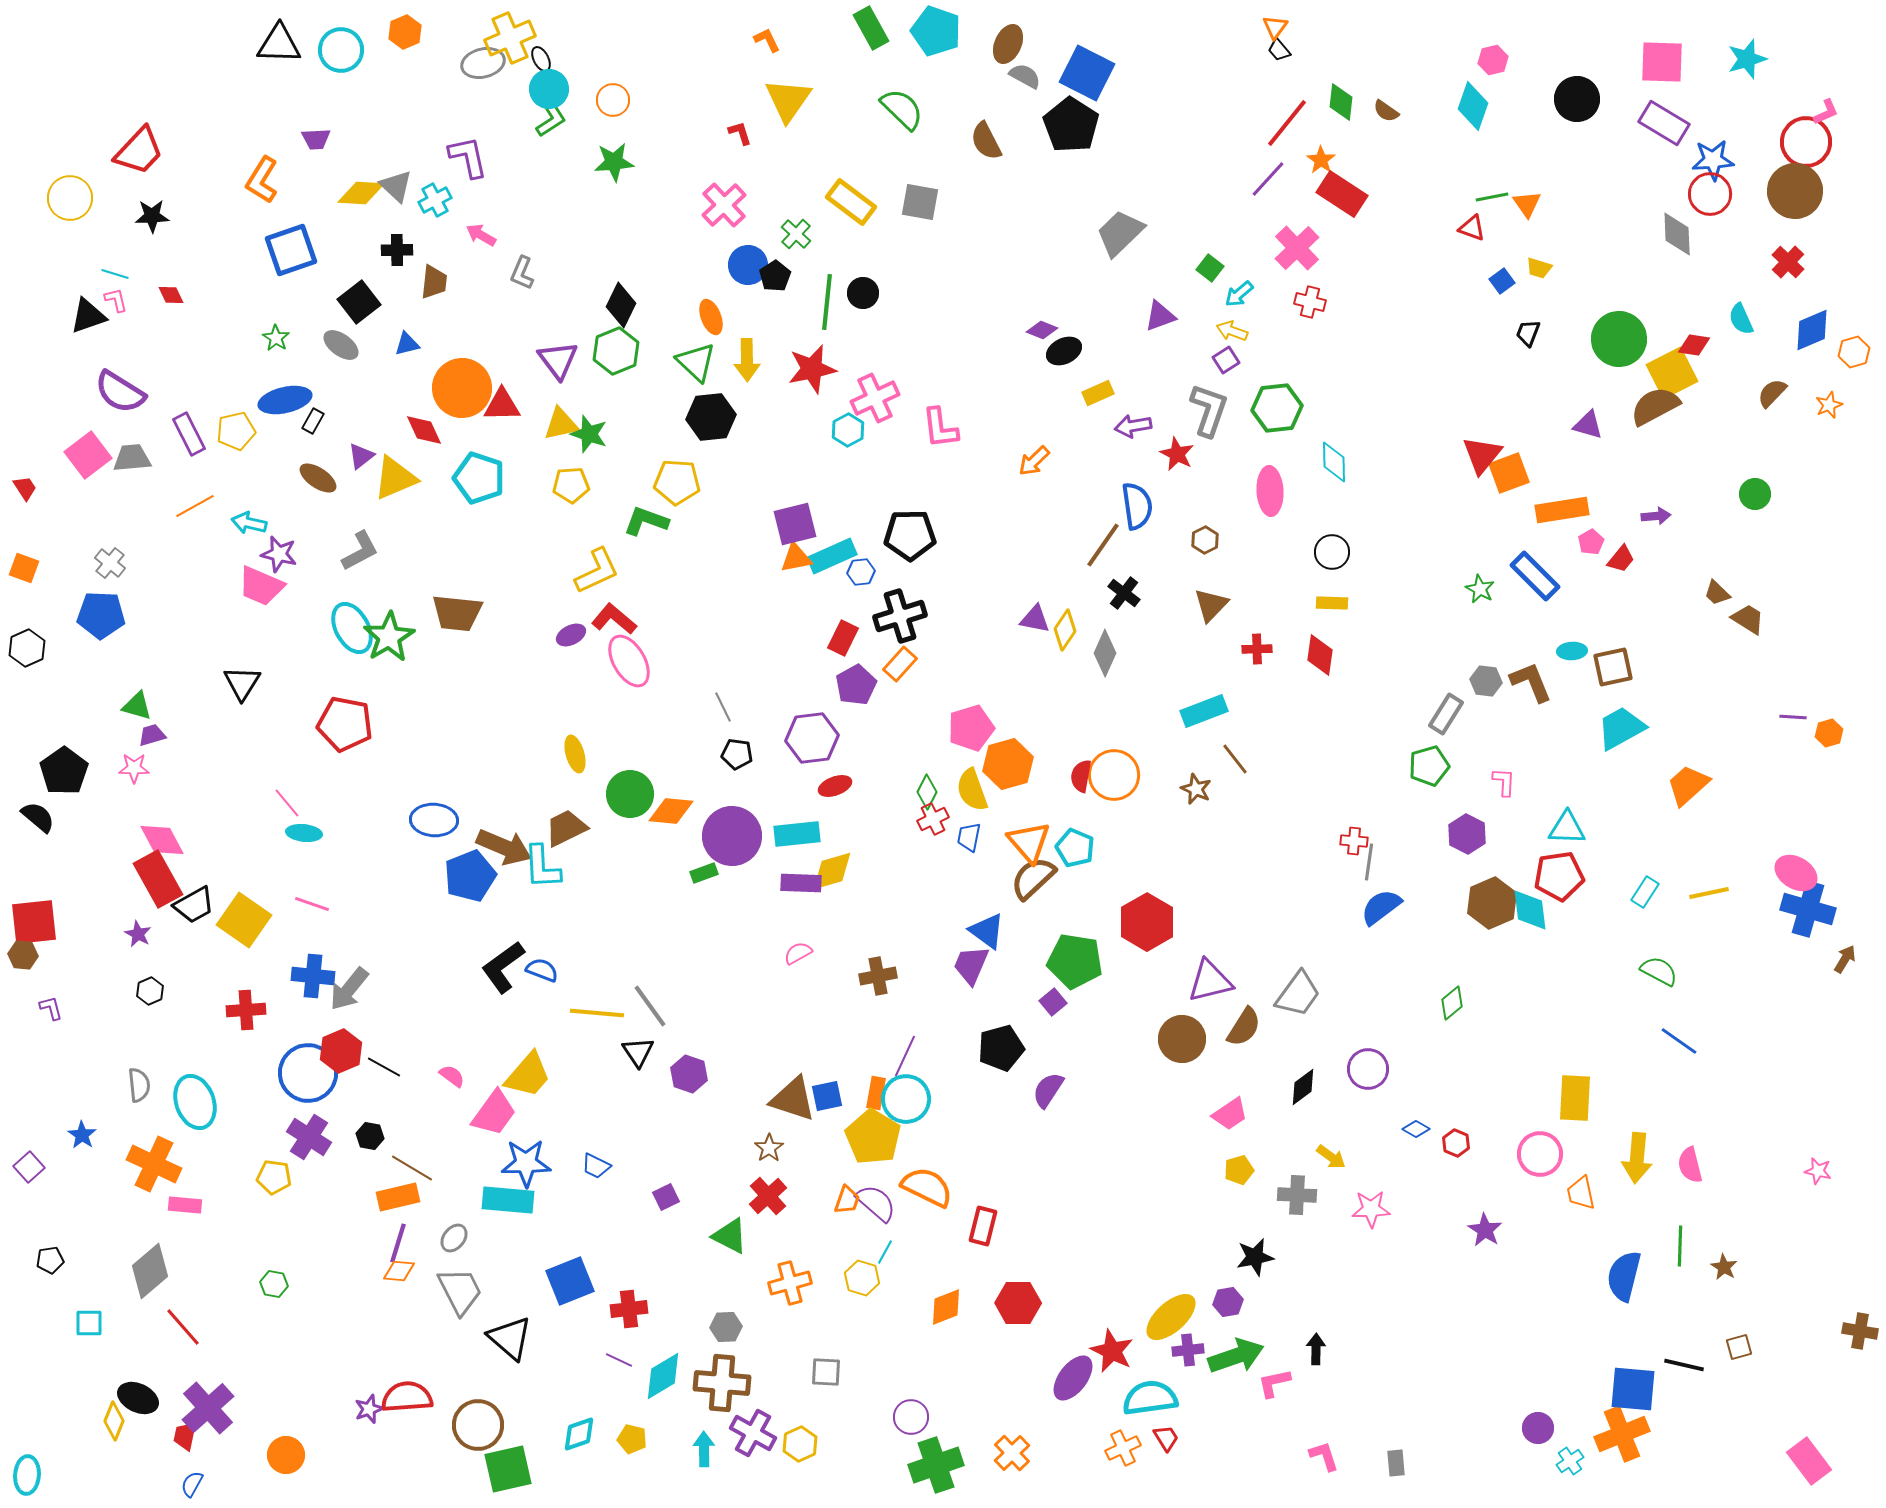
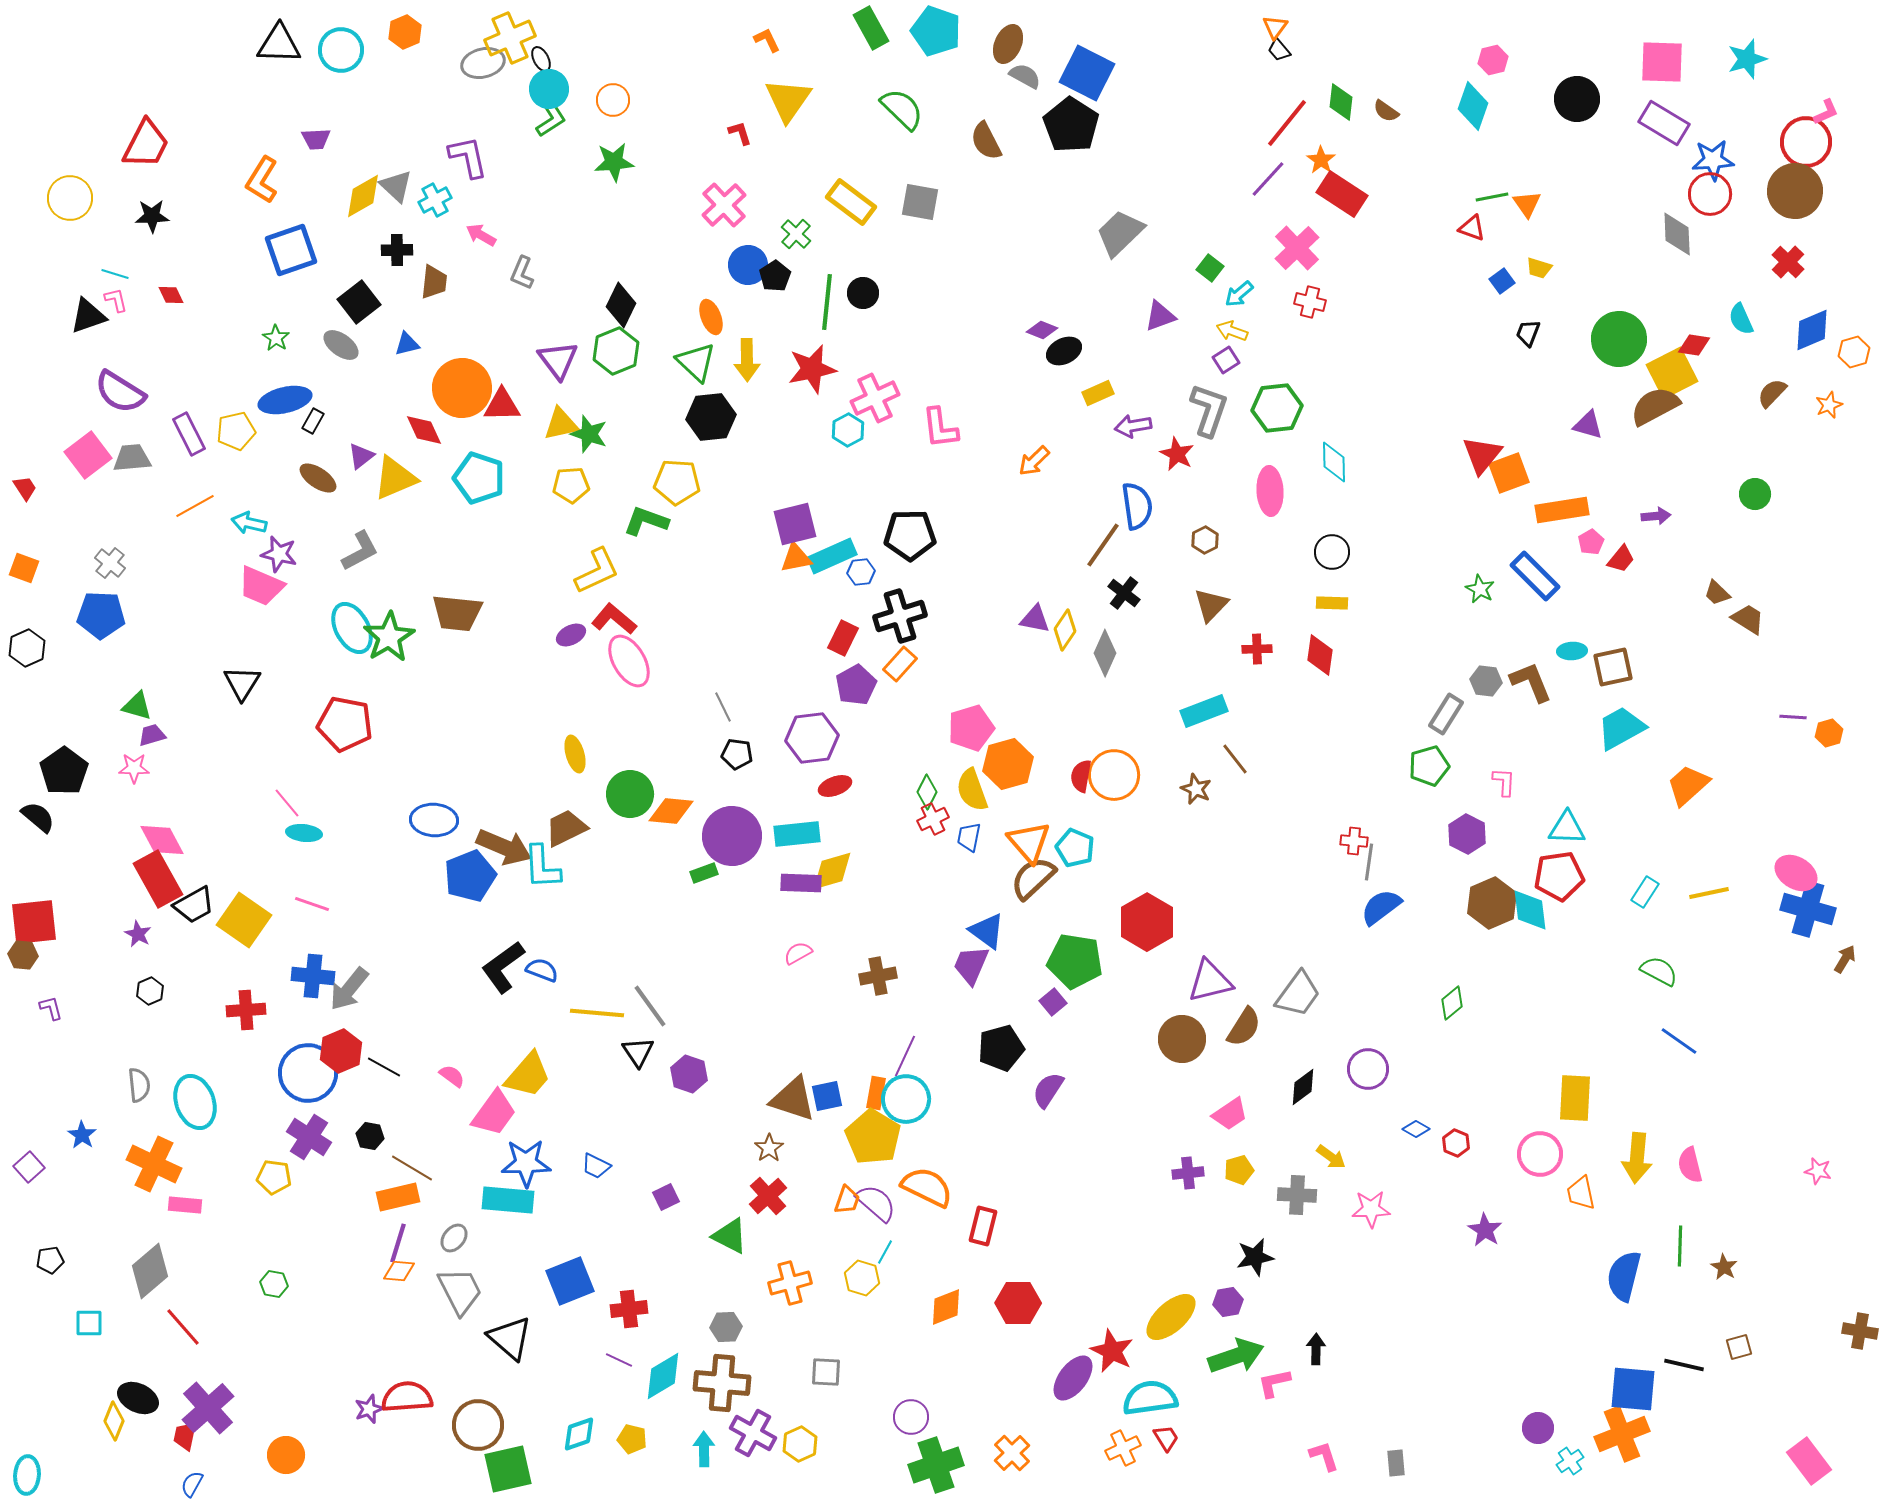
red trapezoid at (139, 151): moved 7 px right, 7 px up; rotated 16 degrees counterclockwise
yellow diamond at (361, 193): moved 2 px right, 3 px down; rotated 33 degrees counterclockwise
purple cross at (1188, 1350): moved 177 px up
